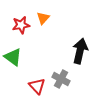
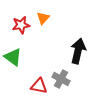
black arrow: moved 2 px left
red triangle: moved 2 px right; rotated 36 degrees counterclockwise
